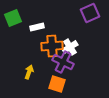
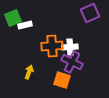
white rectangle: moved 12 px left, 2 px up
white cross: rotated 28 degrees clockwise
purple cross: moved 9 px right
orange square: moved 5 px right, 4 px up
